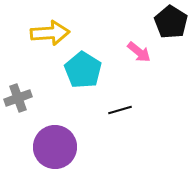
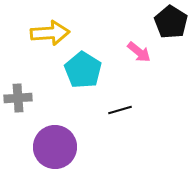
gray cross: rotated 16 degrees clockwise
